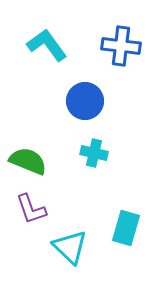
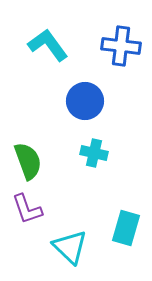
cyan L-shape: moved 1 px right
green semicircle: rotated 48 degrees clockwise
purple L-shape: moved 4 px left
